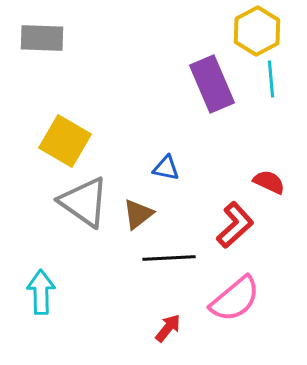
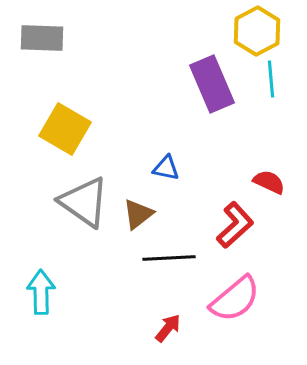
yellow square: moved 12 px up
